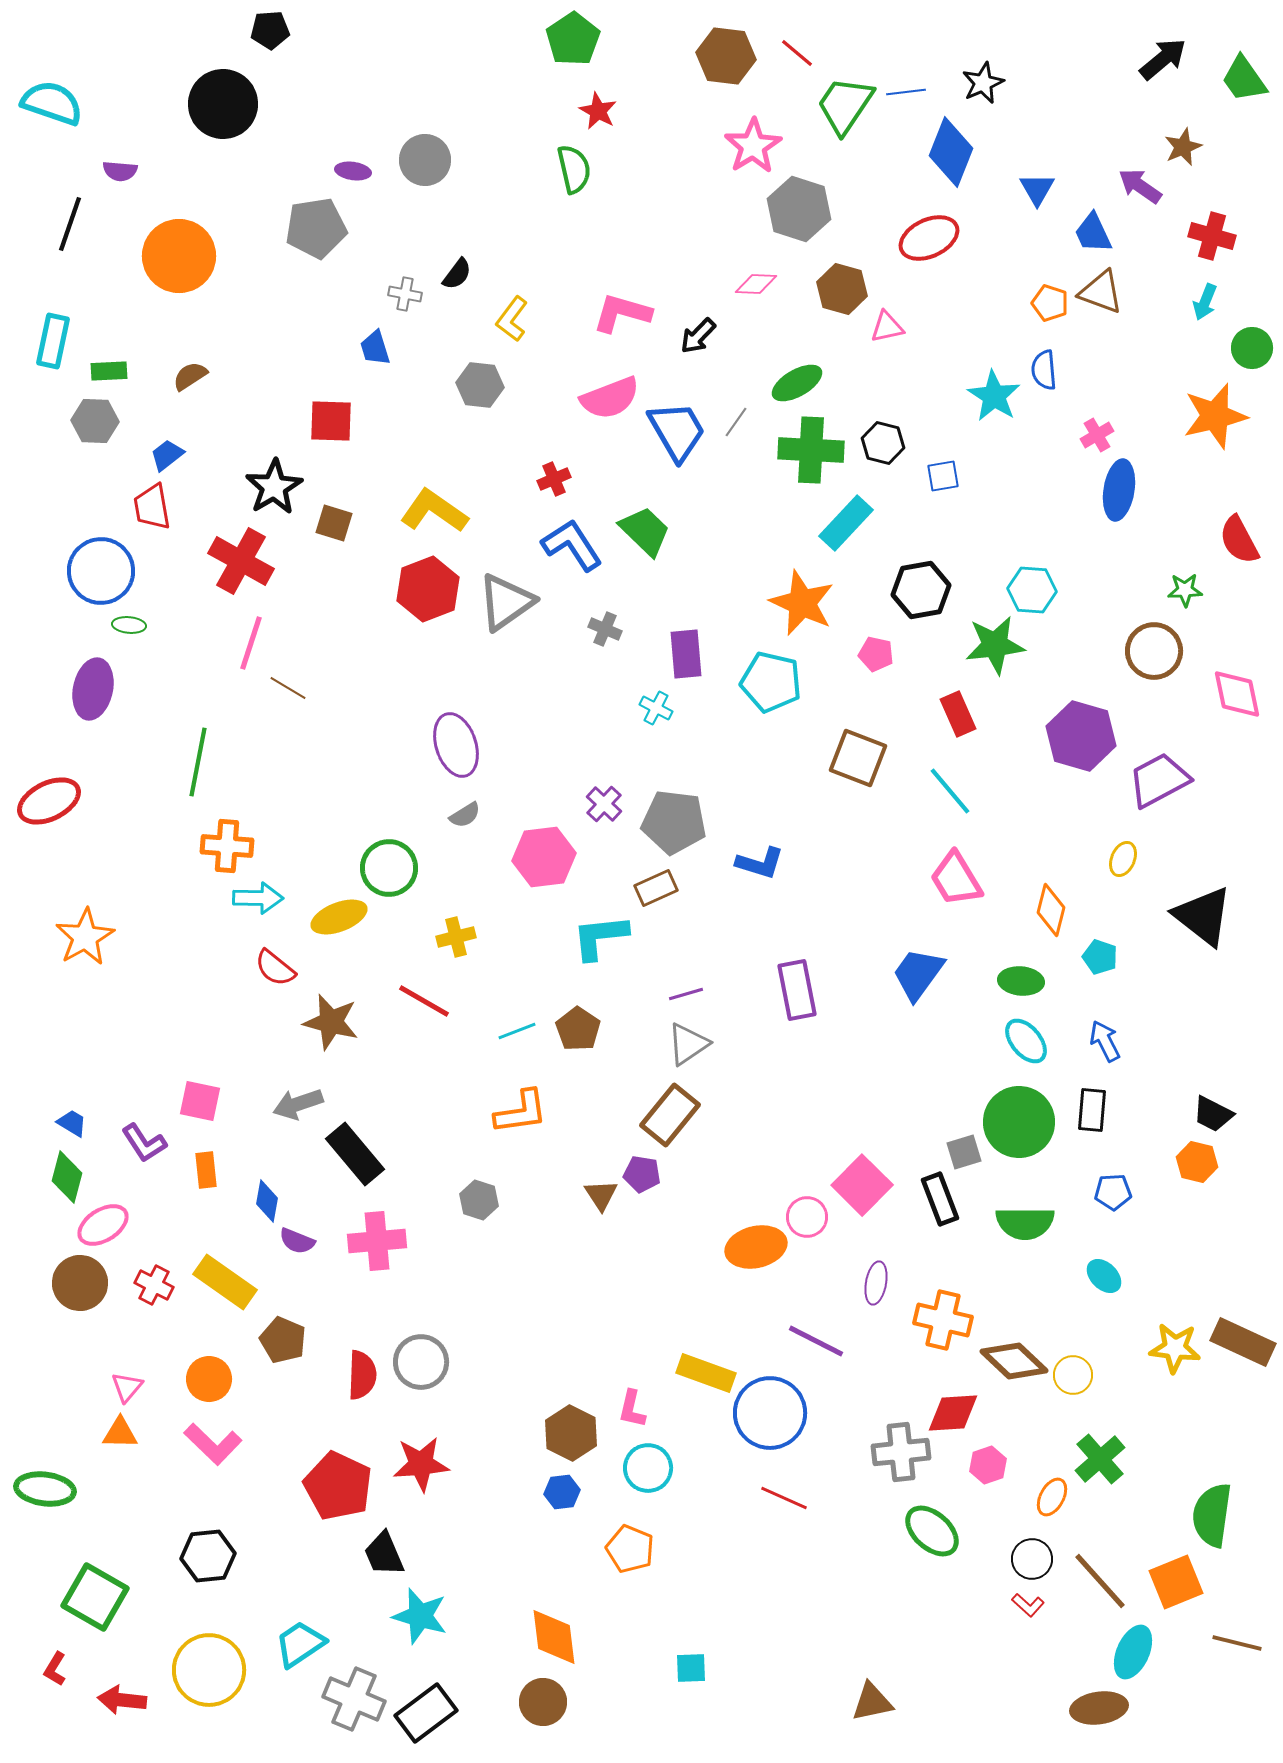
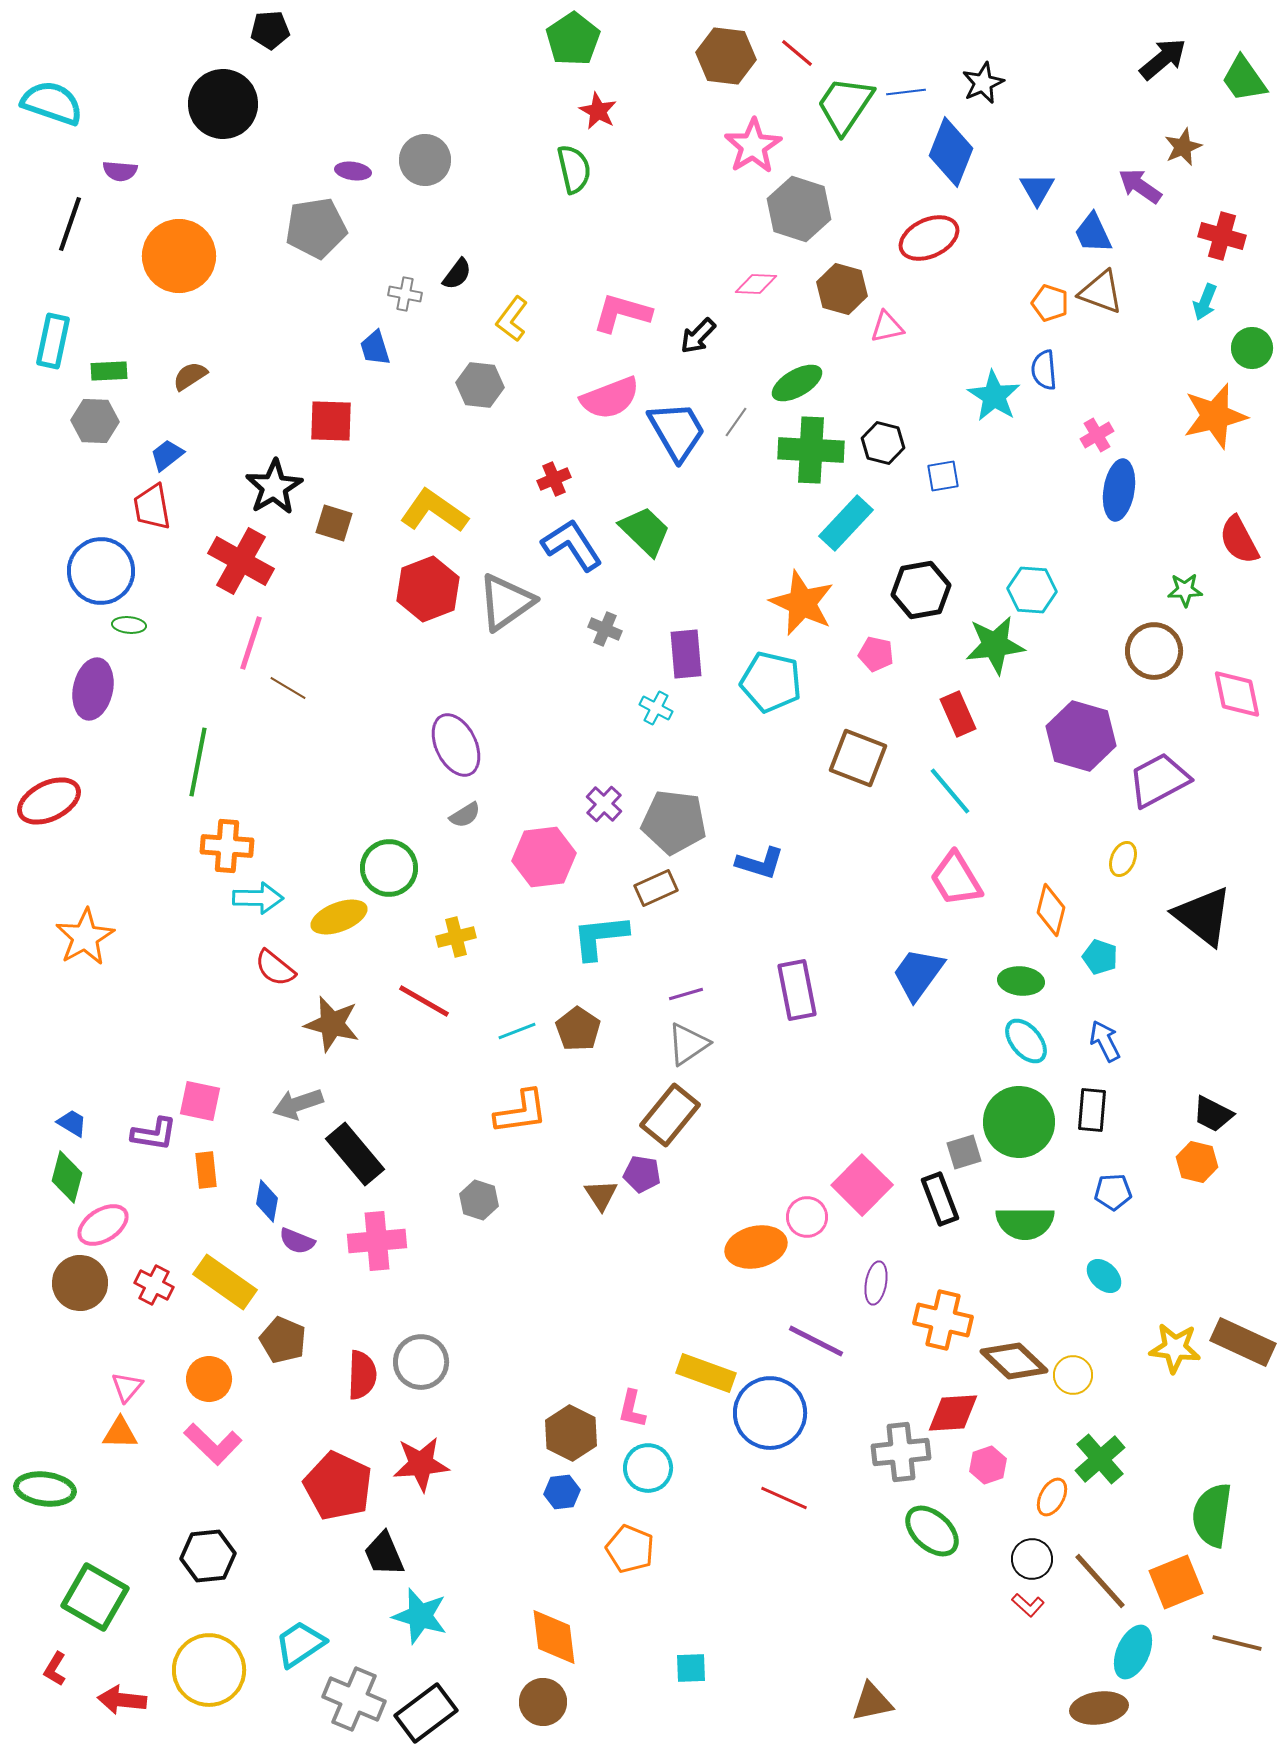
red cross at (1212, 236): moved 10 px right
purple ellipse at (456, 745): rotated 8 degrees counterclockwise
brown star at (331, 1022): moved 1 px right, 2 px down
purple L-shape at (144, 1143): moved 10 px right, 9 px up; rotated 48 degrees counterclockwise
